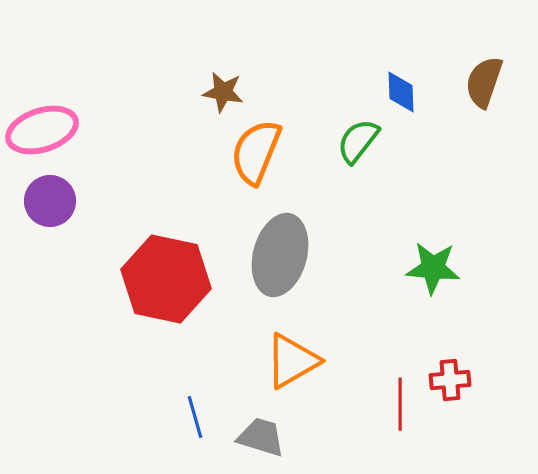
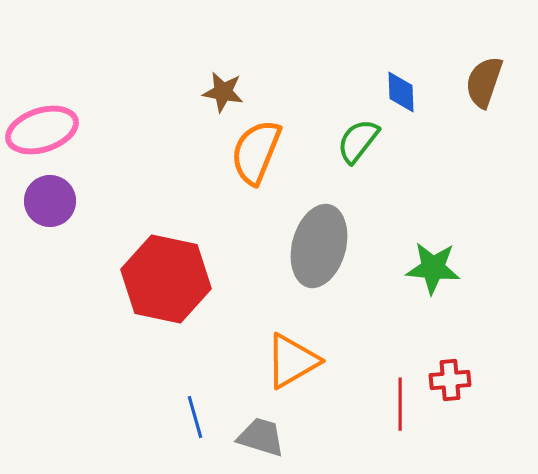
gray ellipse: moved 39 px right, 9 px up
